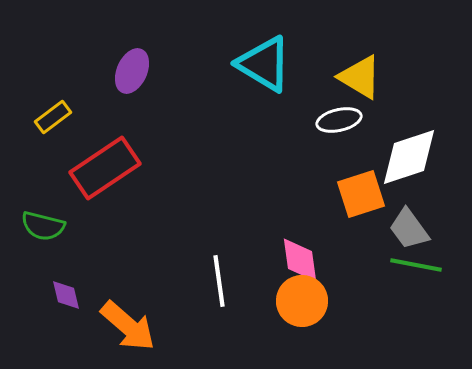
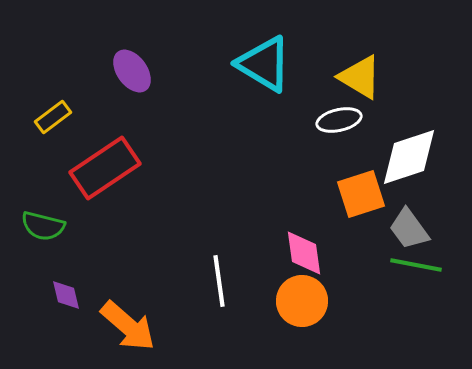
purple ellipse: rotated 60 degrees counterclockwise
pink diamond: moved 4 px right, 7 px up
